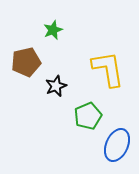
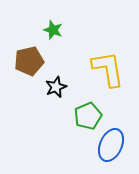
green star: rotated 30 degrees counterclockwise
brown pentagon: moved 3 px right, 1 px up
black star: moved 1 px down
blue ellipse: moved 6 px left
